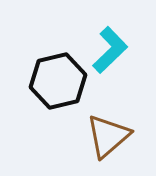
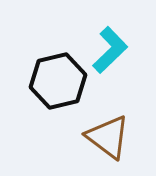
brown triangle: moved 1 px down; rotated 42 degrees counterclockwise
